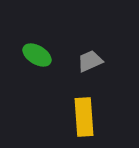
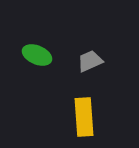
green ellipse: rotated 8 degrees counterclockwise
